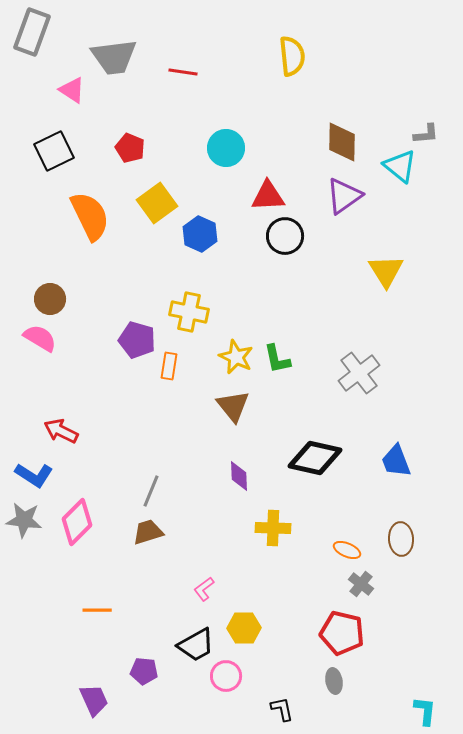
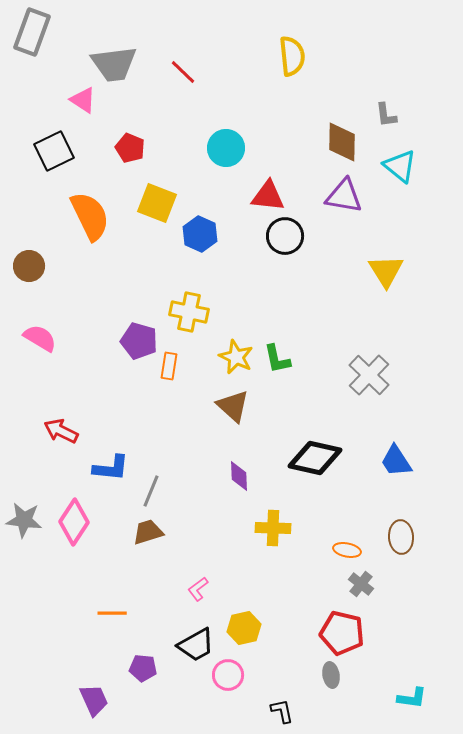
gray trapezoid at (114, 57): moved 7 px down
red line at (183, 72): rotated 36 degrees clockwise
pink triangle at (72, 90): moved 11 px right, 10 px down
gray L-shape at (426, 134): moved 40 px left, 19 px up; rotated 88 degrees clockwise
red triangle at (268, 196): rotated 9 degrees clockwise
purple triangle at (344, 196): rotated 45 degrees clockwise
yellow square at (157, 203): rotated 33 degrees counterclockwise
brown circle at (50, 299): moved 21 px left, 33 px up
purple pentagon at (137, 340): moved 2 px right, 1 px down
gray cross at (359, 373): moved 10 px right, 2 px down; rotated 9 degrees counterclockwise
brown triangle at (233, 406): rotated 9 degrees counterclockwise
blue trapezoid at (396, 461): rotated 12 degrees counterclockwise
blue L-shape at (34, 475): moved 77 px right, 7 px up; rotated 27 degrees counterclockwise
pink diamond at (77, 522): moved 3 px left; rotated 12 degrees counterclockwise
brown ellipse at (401, 539): moved 2 px up
orange ellipse at (347, 550): rotated 12 degrees counterclockwise
pink L-shape at (204, 589): moved 6 px left
orange line at (97, 610): moved 15 px right, 3 px down
yellow hexagon at (244, 628): rotated 12 degrees counterclockwise
purple pentagon at (144, 671): moved 1 px left, 3 px up
pink circle at (226, 676): moved 2 px right, 1 px up
gray ellipse at (334, 681): moved 3 px left, 6 px up
black L-shape at (282, 709): moved 2 px down
cyan L-shape at (425, 711): moved 13 px left, 13 px up; rotated 92 degrees clockwise
